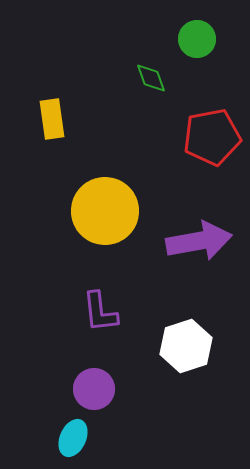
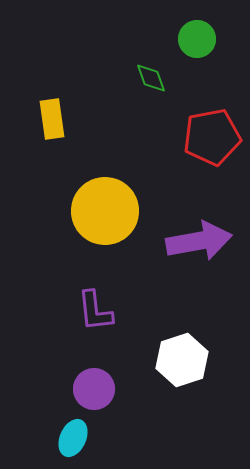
purple L-shape: moved 5 px left, 1 px up
white hexagon: moved 4 px left, 14 px down
